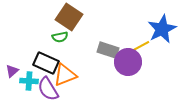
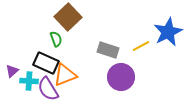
brown square: moved 1 px left; rotated 12 degrees clockwise
blue star: moved 6 px right, 3 px down
green semicircle: moved 4 px left, 2 px down; rotated 98 degrees counterclockwise
purple circle: moved 7 px left, 15 px down
